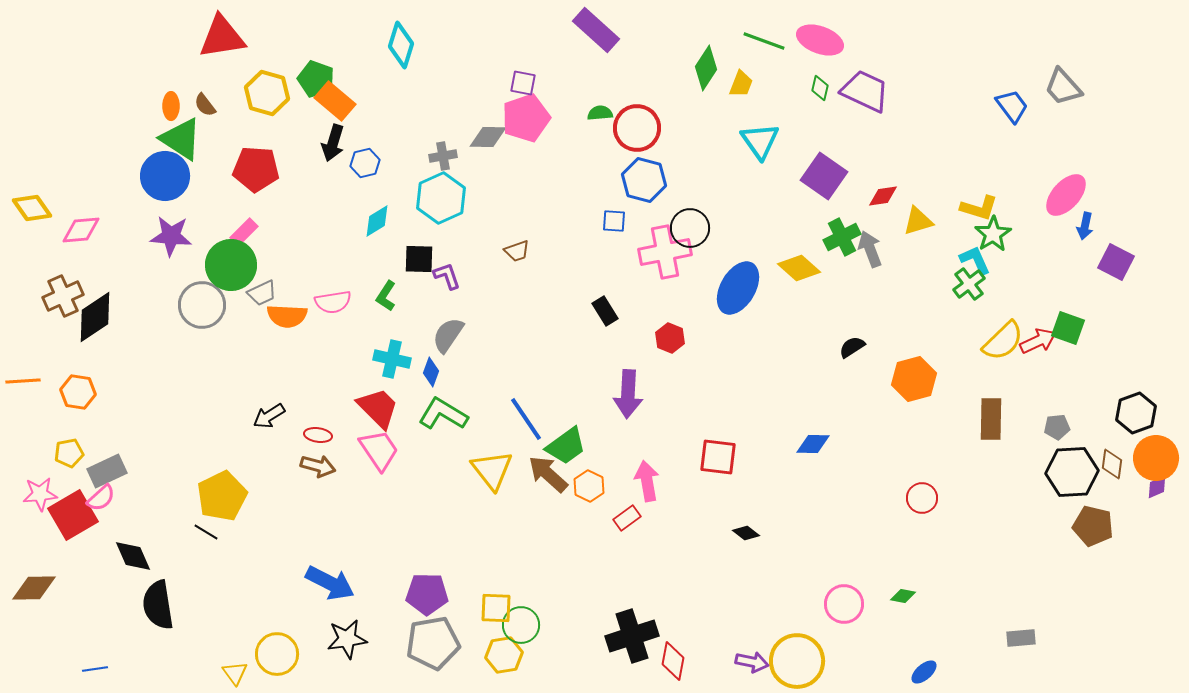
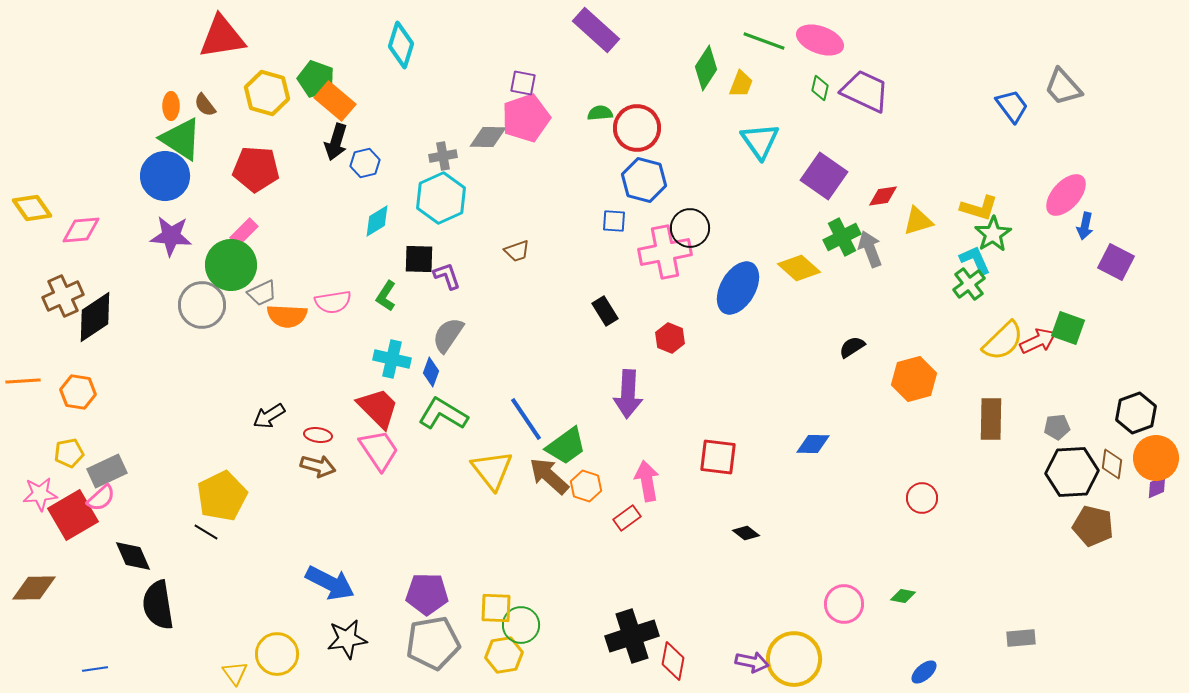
black arrow at (333, 143): moved 3 px right, 1 px up
brown arrow at (548, 474): moved 1 px right, 2 px down
orange hexagon at (589, 486): moved 3 px left; rotated 8 degrees counterclockwise
yellow circle at (797, 661): moved 3 px left, 2 px up
